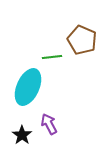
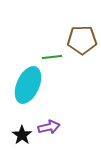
brown pentagon: rotated 24 degrees counterclockwise
cyan ellipse: moved 2 px up
purple arrow: moved 3 px down; rotated 105 degrees clockwise
